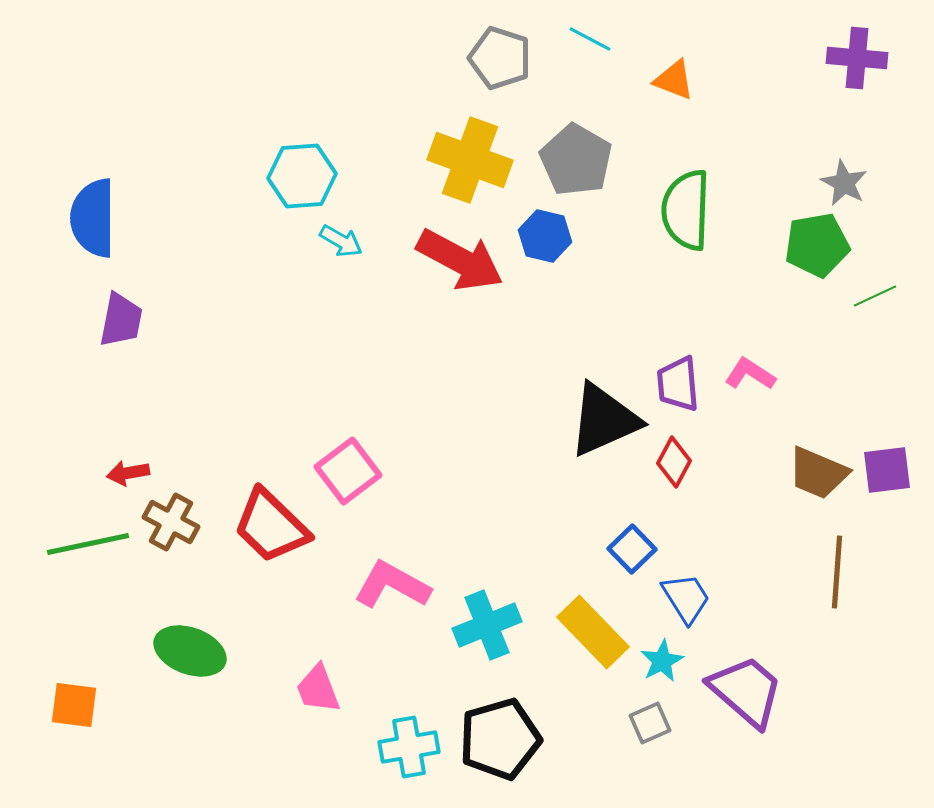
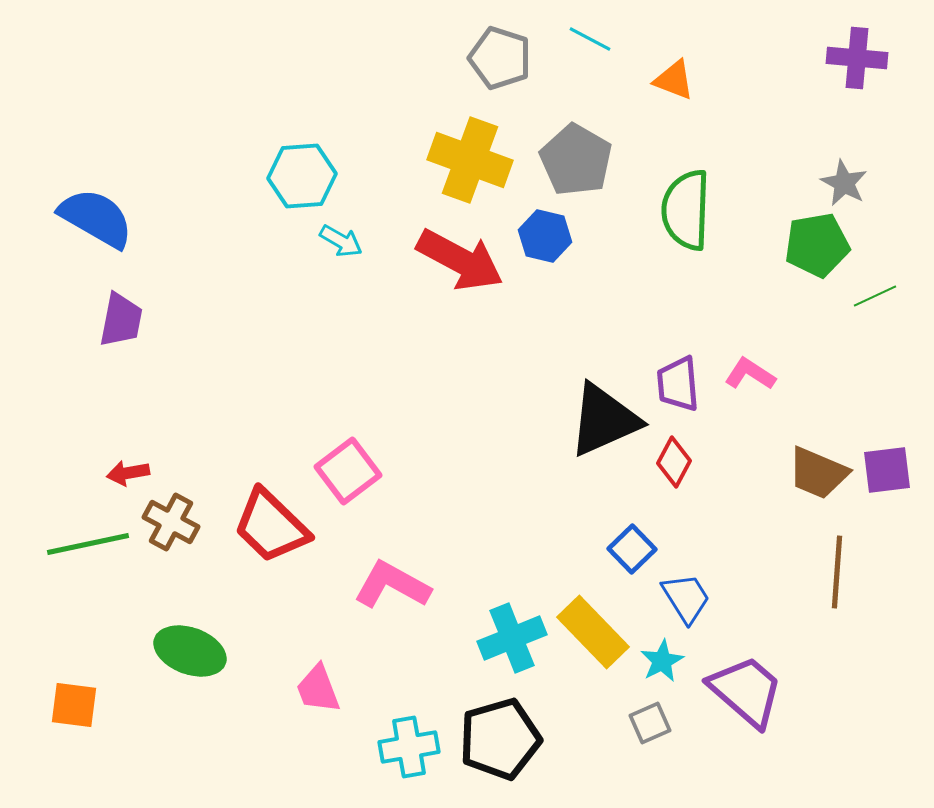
blue semicircle at (93, 218): moved 3 px right; rotated 120 degrees clockwise
cyan cross at (487, 625): moved 25 px right, 13 px down
